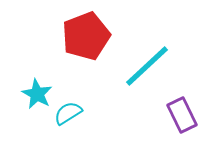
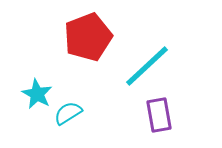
red pentagon: moved 2 px right, 1 px down
purple rectangle: moved 23 px left; rotated 16 degrees clockwise
